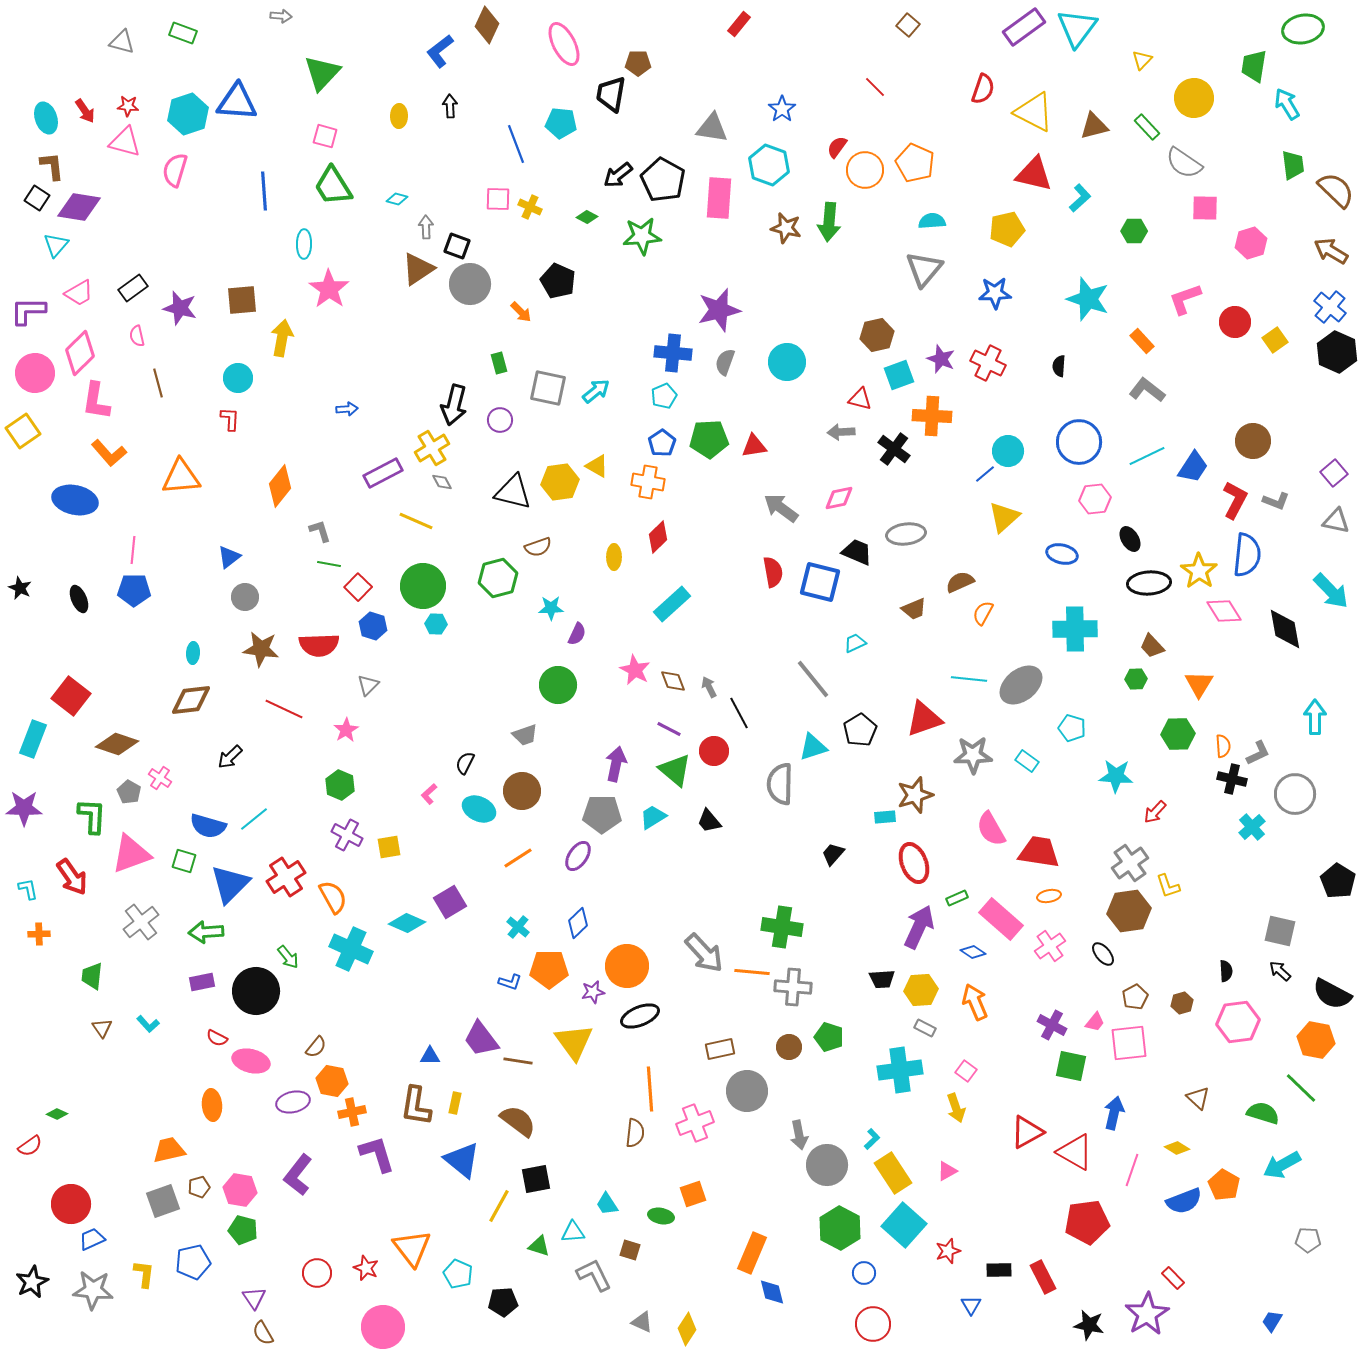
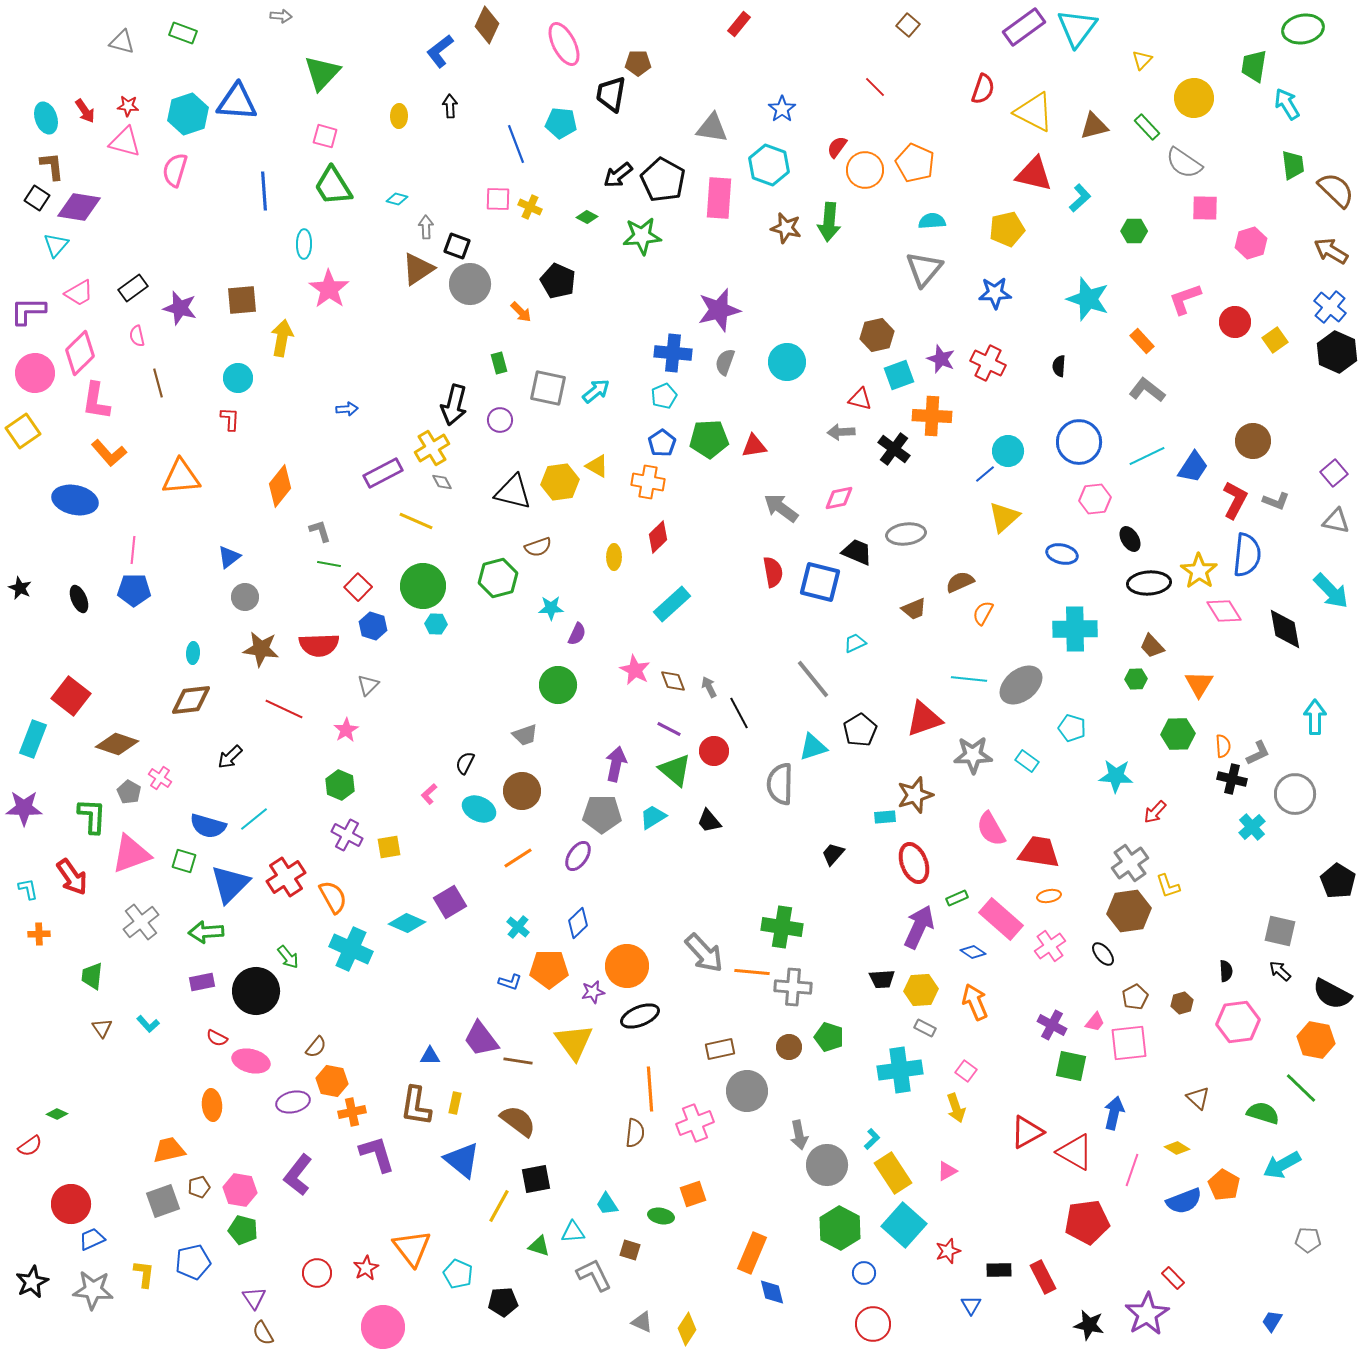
red star at (366, 1268): rotated 20 degrees clockwise
